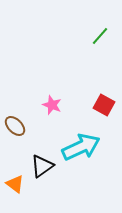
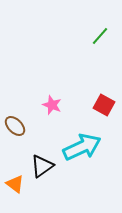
cyan arrow: moved 1 px right
